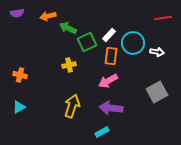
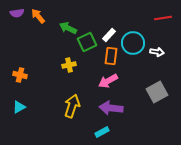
orange arrow: moved 10 px left; rotated 63 degrees clockwise
